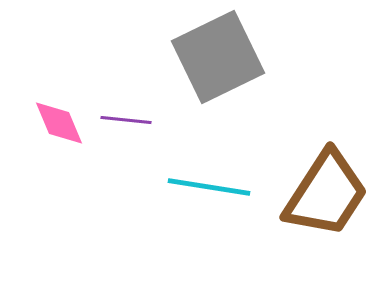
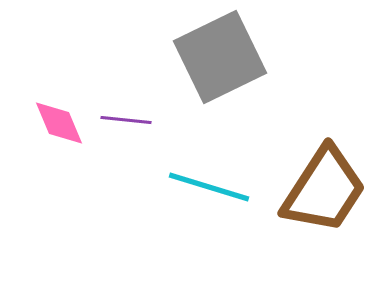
gray square: moved 2 px right
cyan line: rotated 8 degrees clockwise
brown trapezoid: moved 2 px left, 4 px up
